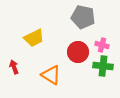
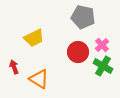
pink cross: rotated 32 degrees clockwise
green cross: rotated 24 degrees clockwise
orange triangle: moved 12 px left, 4 px down
